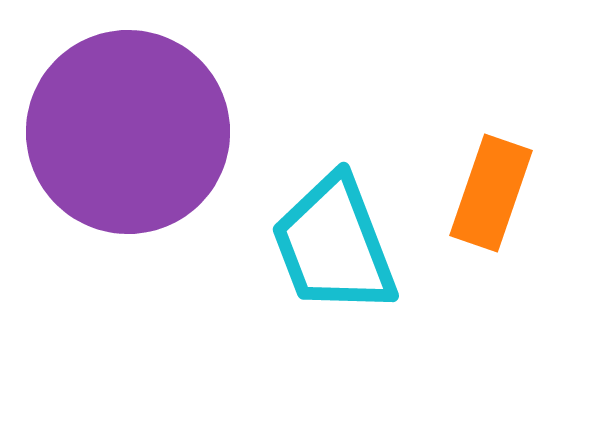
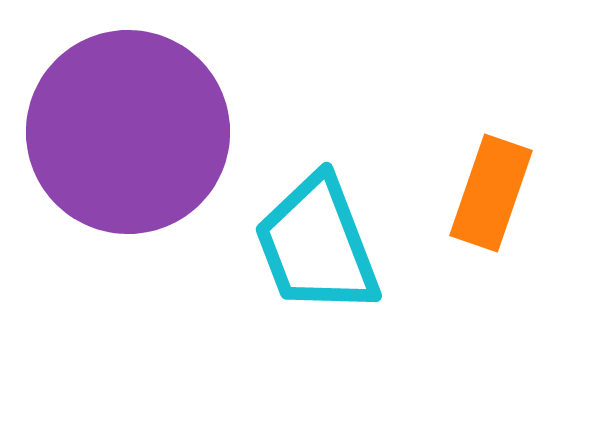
cyan trapezoid: moved 17 px left
